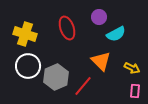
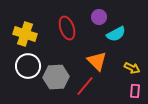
orange triangle: moved 4 px left
gray hexagon: rotated 20 degrees clockwise
red line: moved 2 px right
